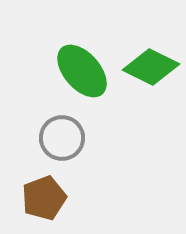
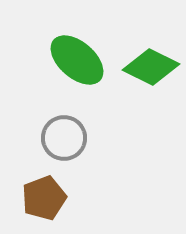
green ellipse: moved 5 px left, 11 px up; rotated 8 degrees counterclockwise
gray circle: moved 2 px right
